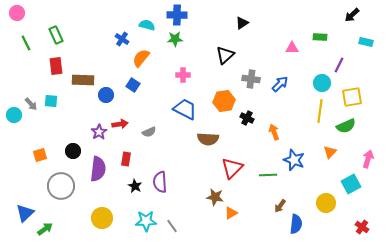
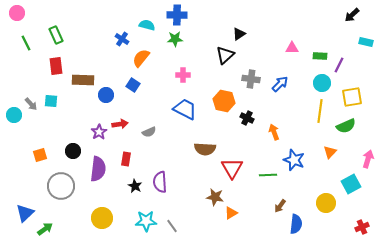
black triangle at (242, 23): moved 3 px left, 11 px down
green rectangle at (320, 37): moved 19 px down
orange hexagon at (224, 101): rotated 20 degrees clockwise
brown semicircle at (208, 139): moved 3 px left, 10 px down
red triangle at (232, 168): rotated 15 degrees counterclockwise
red cross at (362, 227): rotated 32 degrees clockwise
